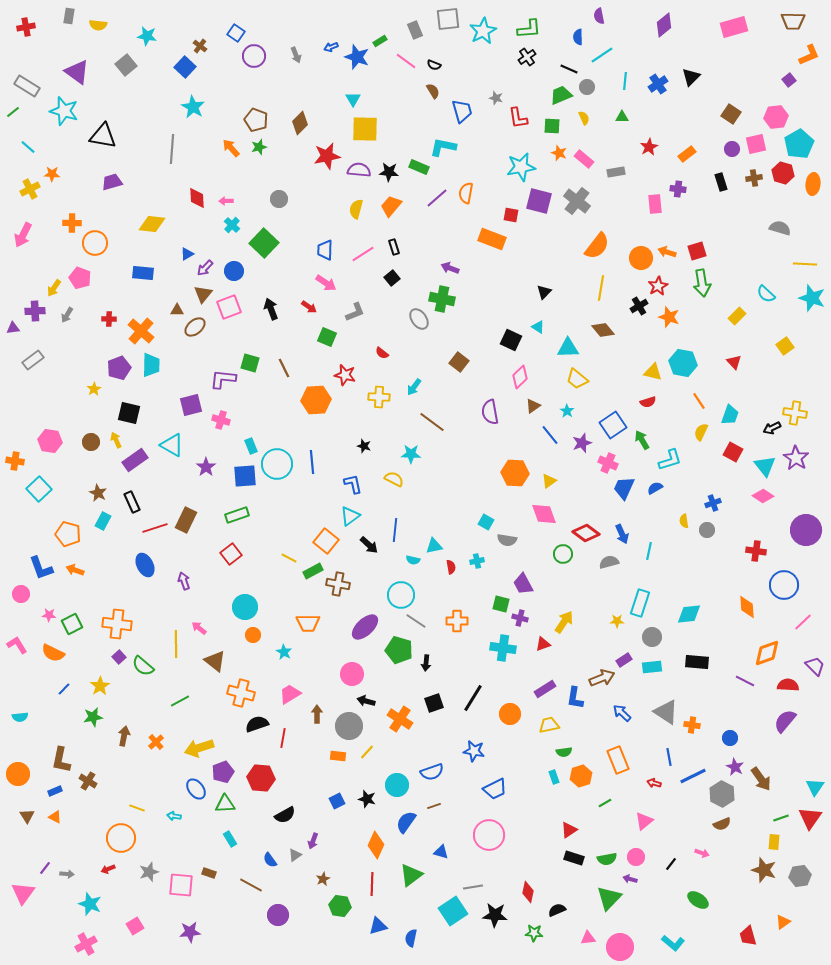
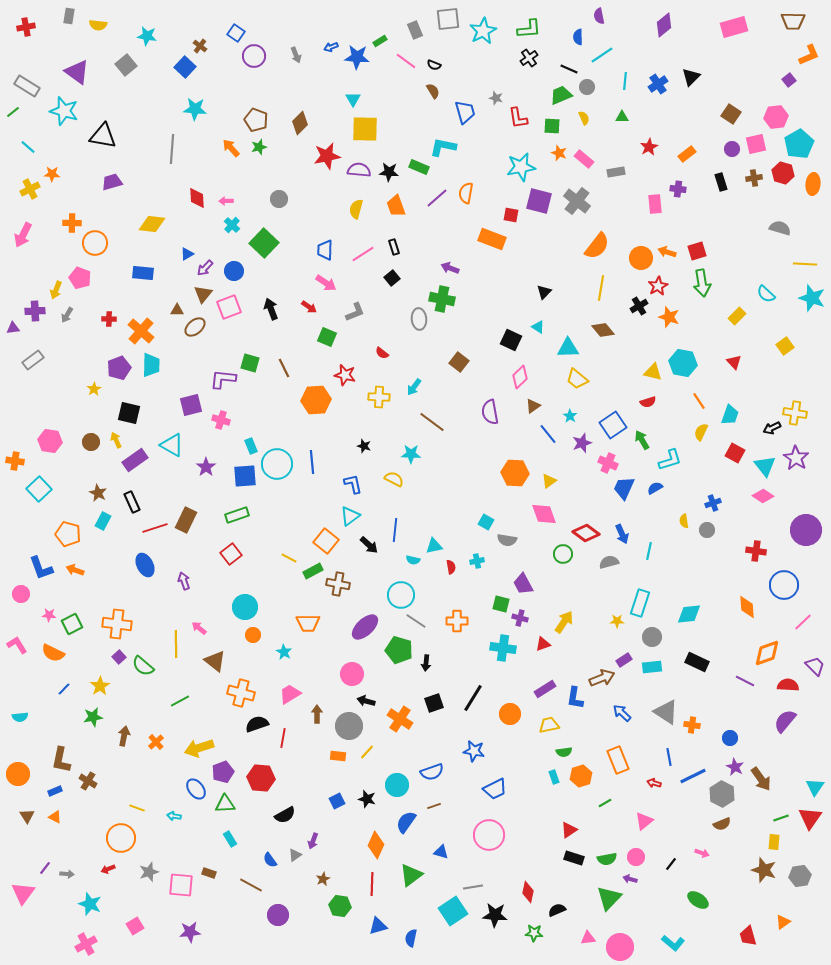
blue star at (357, 57): rotated 15 degrees counterclockwise
black cross at (527, 57): moved 2 px right, 1 px down
cyan star at (193, 107): moved 2 px right, 2 px down; rotated 25 degrees counterclockwise
blue trapezoid at (462, 111): moved 3 px right, 1 px down
orange trapezoid at (391, 206): moved 5 px right; rotated 60 degrees counterclockwise
yellow arrow at (54, 288): moved 2 px right, 2 px down; rotated 12 degrees counterclockwise
gray ellipse at (419, 319): rotated 30 degrees clockwise
cyan star at (567, 411): moved 3 px right, 5 px down
blue line at (550, 435): moved 2 px left, 1 px up
red square at (733, 452): moved 2 px right, 1 px down
black rectangle at (697, 662): rotated 20 degrees clockwise
